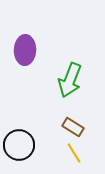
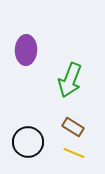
purple ellipse: moved 1 px right
black circle: moved 9 px right, 3 px up
yellow line: rotated 35 degrees counterclockwise
